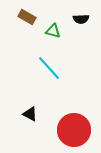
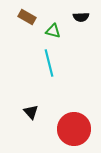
black semicircle: moved 2 px up
cyan line: moved 5 px up; rotated 28 degrees clockwise
black triangle: moved 1 px right, 2 px up; rotated 21 degrees clockwise
red circle: moved 1 px up
